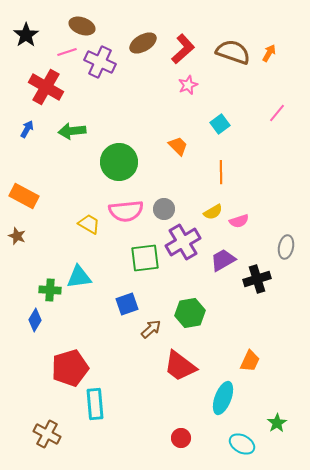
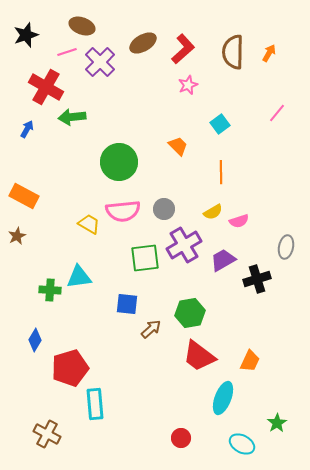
black star at (26, 35): rotated 15 degrees clockwise
brown semicircle at (233, 52): rotated 108 degrees counterclockwise
purple cross at (100, 62): rotated 20 degrees clockwise
green arrow at (72, 131): moved 14 px up
pink semicircle at (126, 211): moved 3 px left
brown star at (17, 236): rotated 24 degrees clockwise
purple cross at (183, 242): moved 1 px right, 3 px down
blue square at (127, 304): rotated 25 degrees clockwise
blue diamond at (35, 320): moved 20 px down
red trapezoid at (180, 366): moved 19 px right, 10 px up
